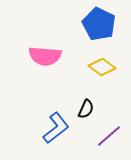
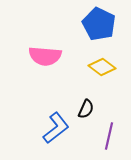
purple line: rotated 36 degrees counterclockwise
